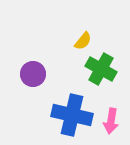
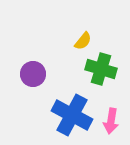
green cross: rotated 12 degrees counterclockwise
blue cross: rotated 15 degrees clockwise
